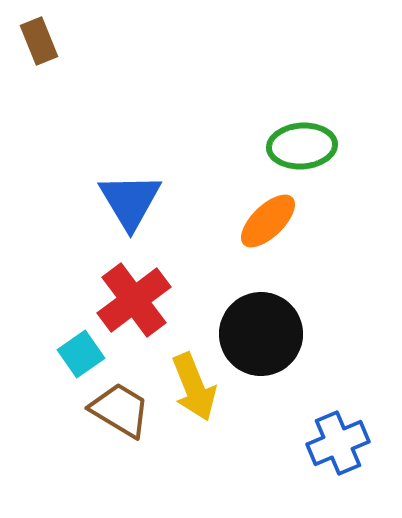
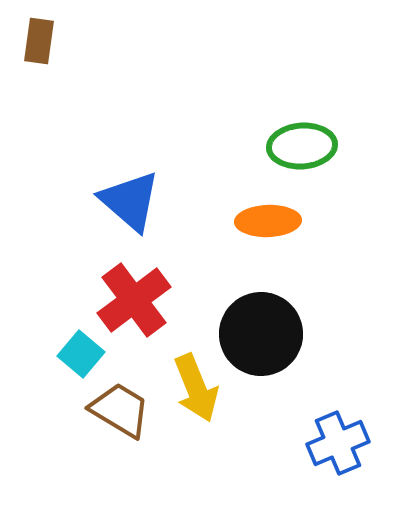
brown rectangle: rotated 30 degrees clockwise
blue triangle: rotated 18 degrees counterclockwise
orange ellipse: rotated 42 degrees clockwise
cyan square: rotated 15 degrees counterclockwise
yellow arrow: moved 2 px right, 1 px down
